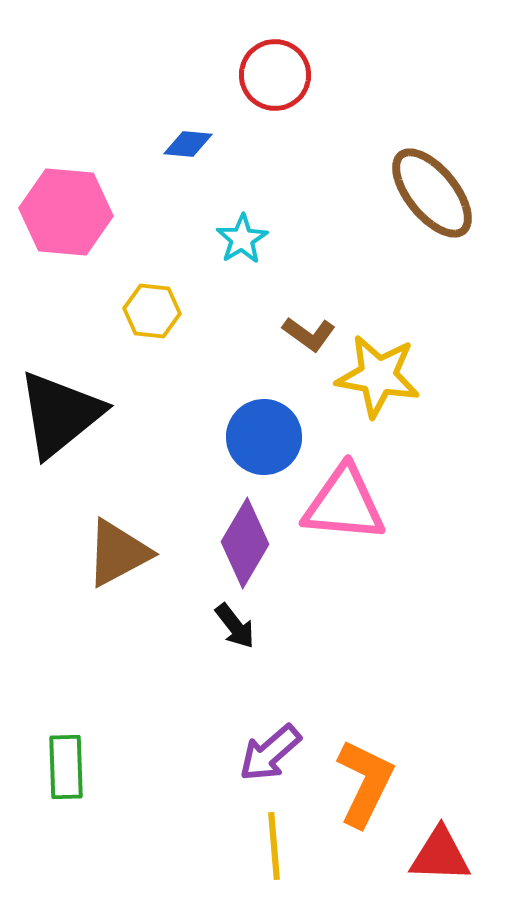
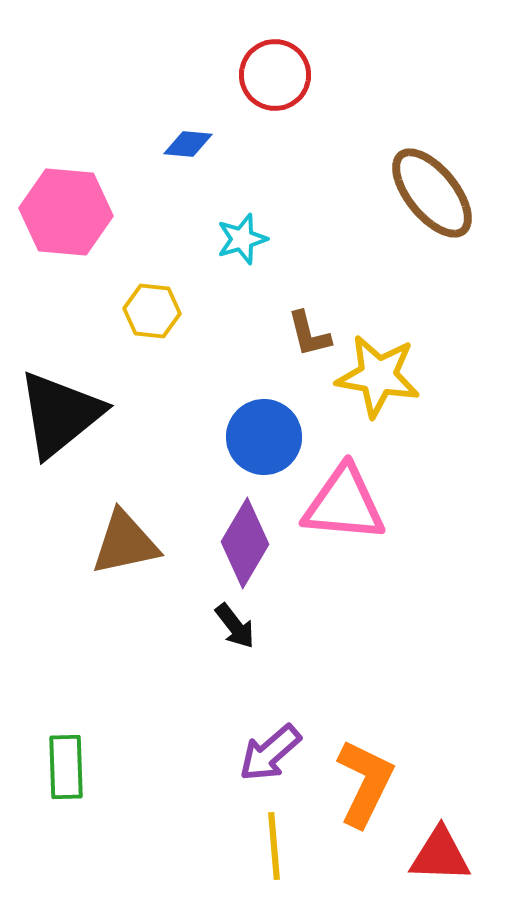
cyan star: rotated 15 degrees clockwise
brown L-shape: rotated 40 degrees clockwise
brown triangle: moved 7 px right, 10 px up; rotated 16 degrees clockwise
